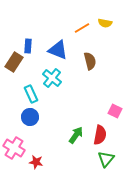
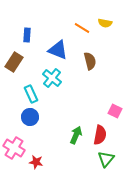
orange line: rotated 63 degrees clockwise
blue rectangle: moved 1 px left, 11 px up
green arrow: rotated 12 degrees counterclockwise
